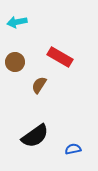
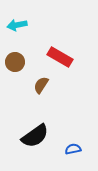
cyan arrow: moved 3 px down
brown semicircle: moved 2 px right
